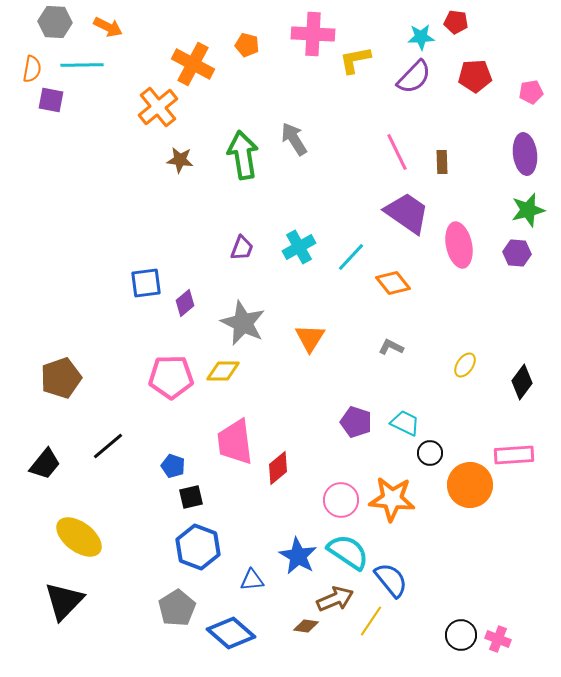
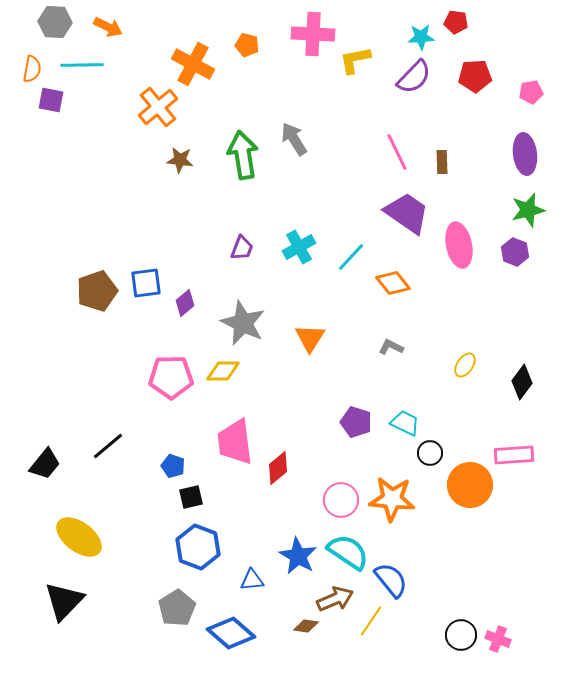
purple hexagon at (517, 253): moved 2 px left, 1 px up; rotated 16 degrees clockwise
brown pentagon at (61, 378): moved 36 px right, 87 px up
